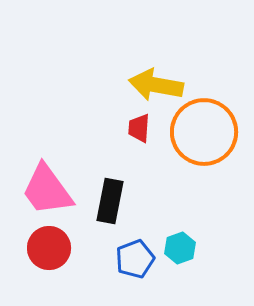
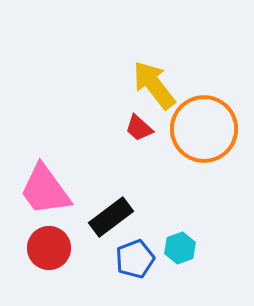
yellow arrow: moved 2 px left; rotated 42 degrees clockwise
red trapezoid: rotated 52 degrees counterclockwise
orange circle: moved 3 px up
pink trapezoid: moved 2 px left
black rectangle: moved 1 px right, 16 px down; rotated 42 degrees clockwise
